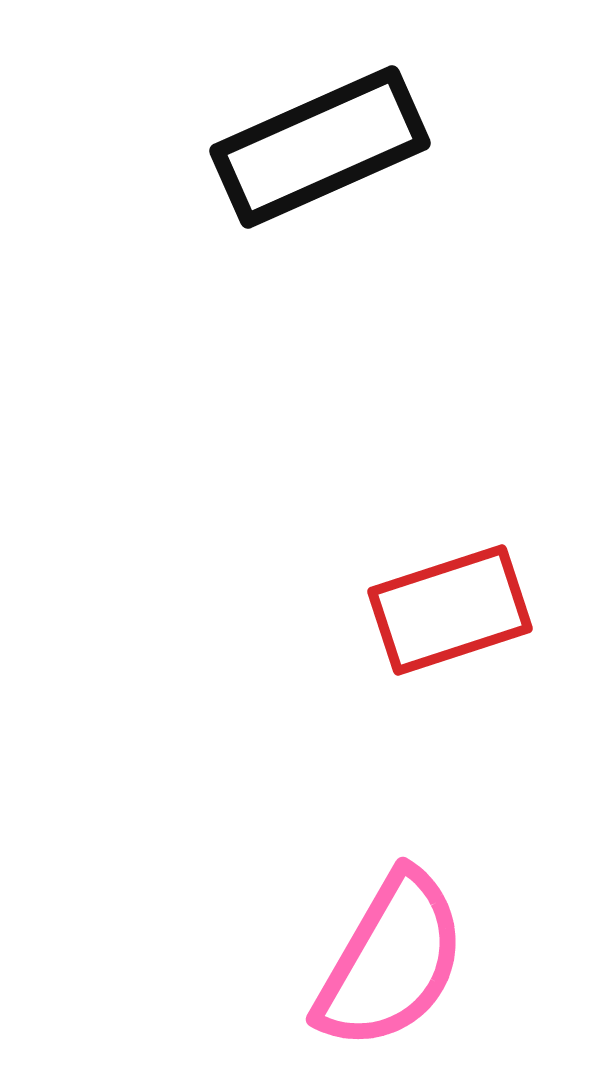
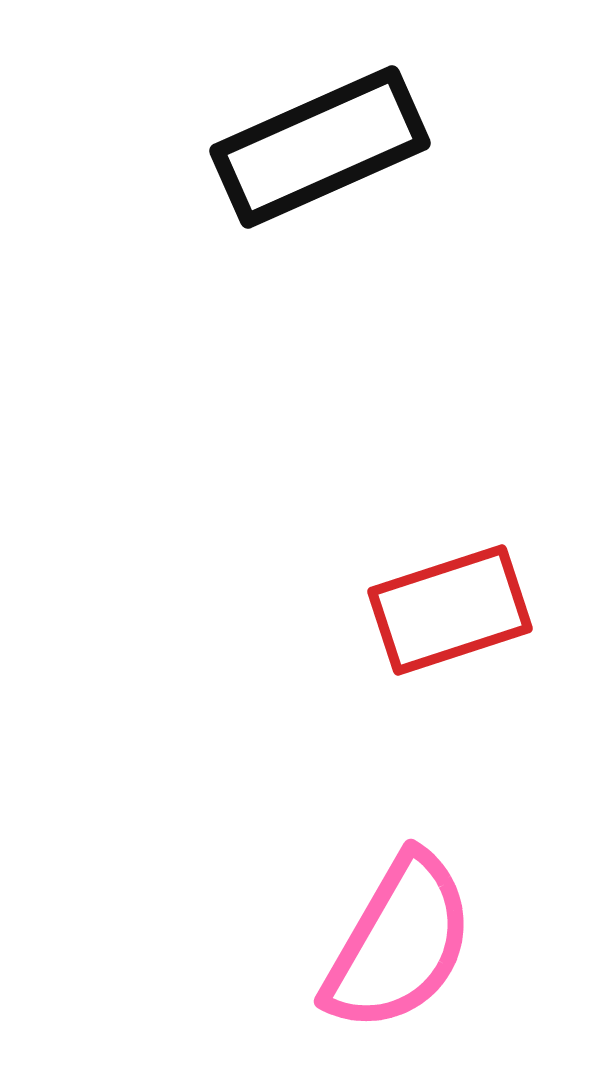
pink semicircle: moved 8 px right, 18 px up
